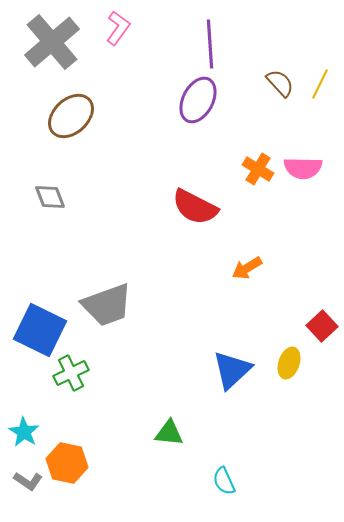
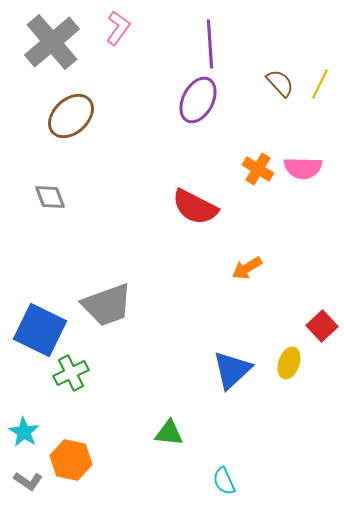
orange hexagon: moved 4 px right, 3 px up
